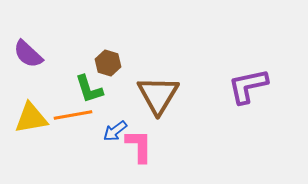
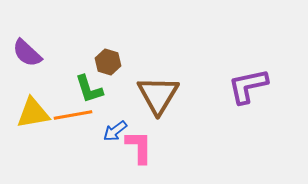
purple semicircle: moved 1 px left, 1 px up
brown hexagon: moved 1 px up
yellow triangle: moved 2 px right, 5 px up
pink L-shape: moved 1 px down
